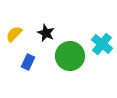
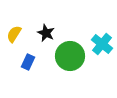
yellow semicircle: rotated 12 degrees counterclockwise
